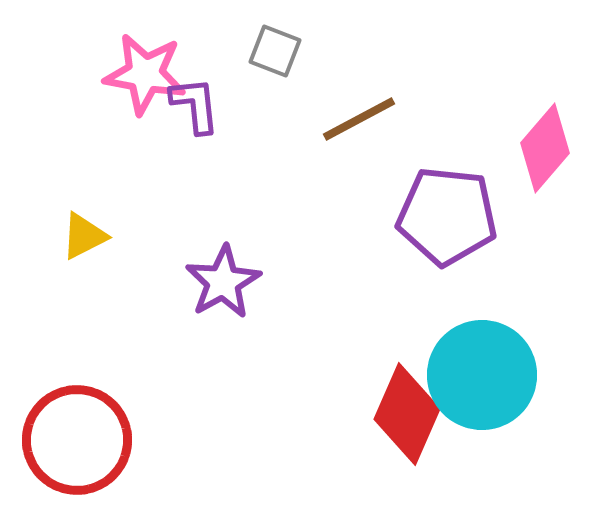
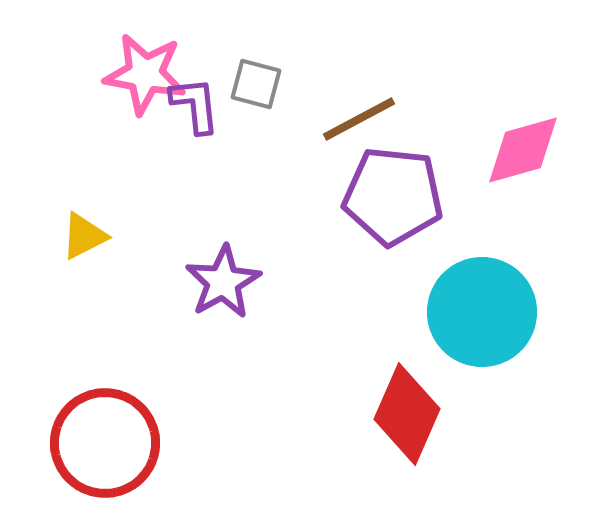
gray square: moved 19 px left, 33 px down; rotated 6 degrees counterclockwise
pink diamond: moved 22 px left, 2 px down; rotated 34 degrees clockwise
purple pentagon: moved 54 px left, 20 px up
cyan circle: moved 63 px up
red circle: moved 28 px right, 3 px down
